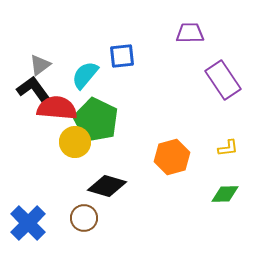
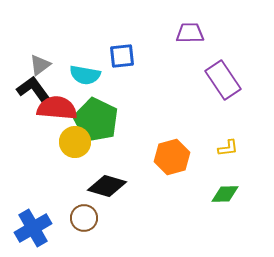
cyan semicircle: rotated 120 degrees counterclockwise
blue cross: moved 5 px right, 5 px down; rotated 15 degrees clockwise
